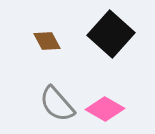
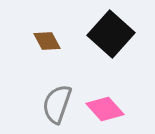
gray semicircle: rotated 60 degrees clockwise
pink diamond: rotated 18 degrees clockwise
